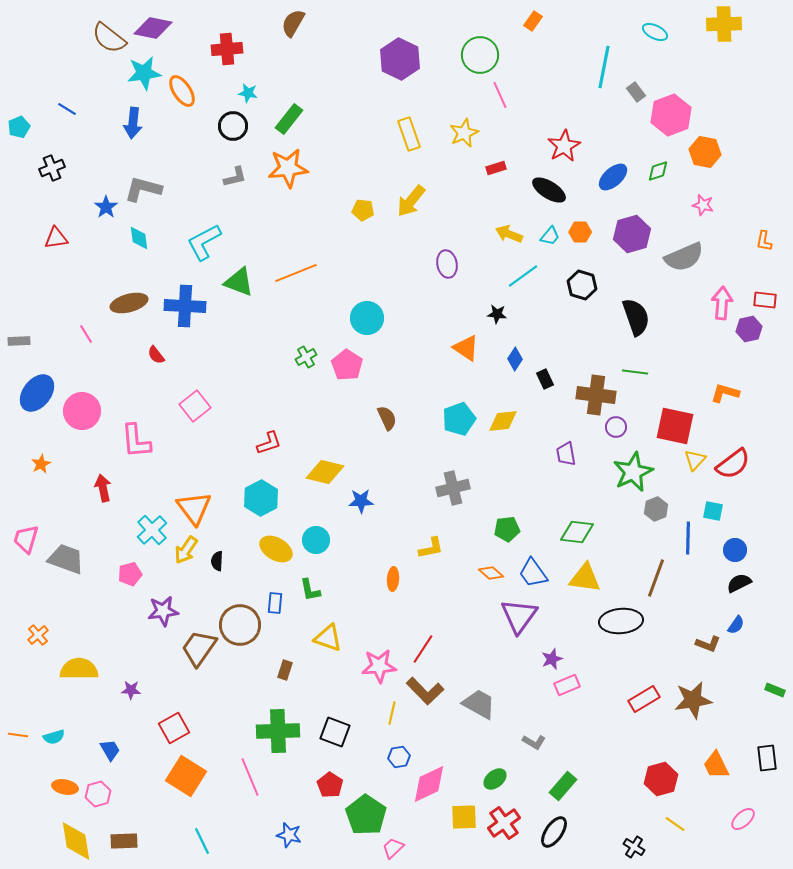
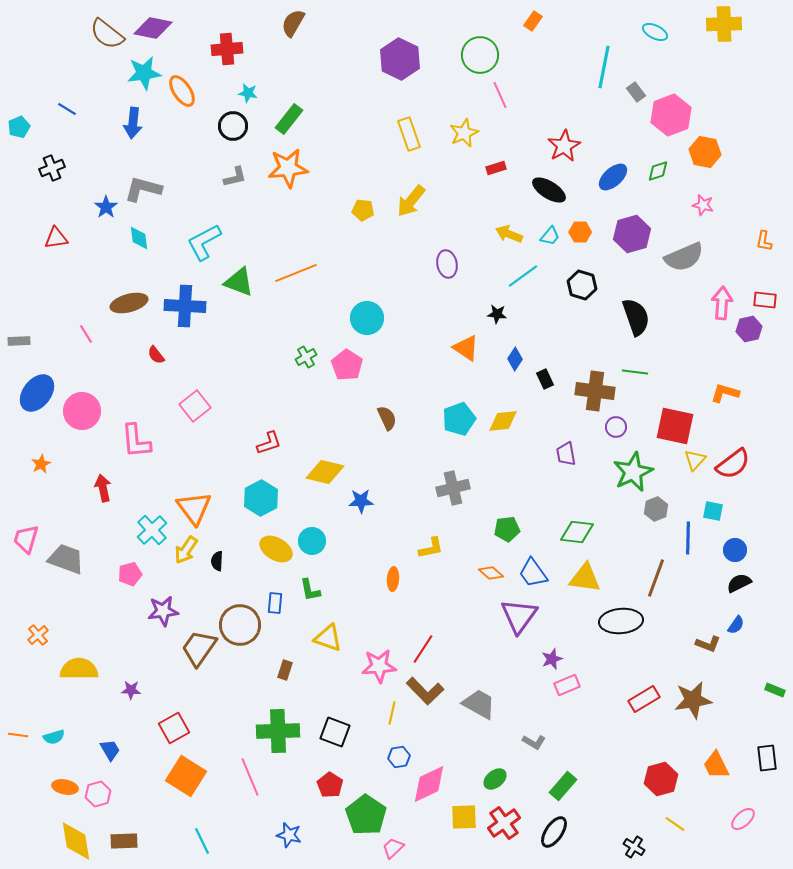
brown semicircle at (109, 38): moved 2 px left, 4 px up
brown cross at (596, 395): moved 1 px left, 4 px up
cyan circle at (316, 540): moved 4 px left, 1 px down
